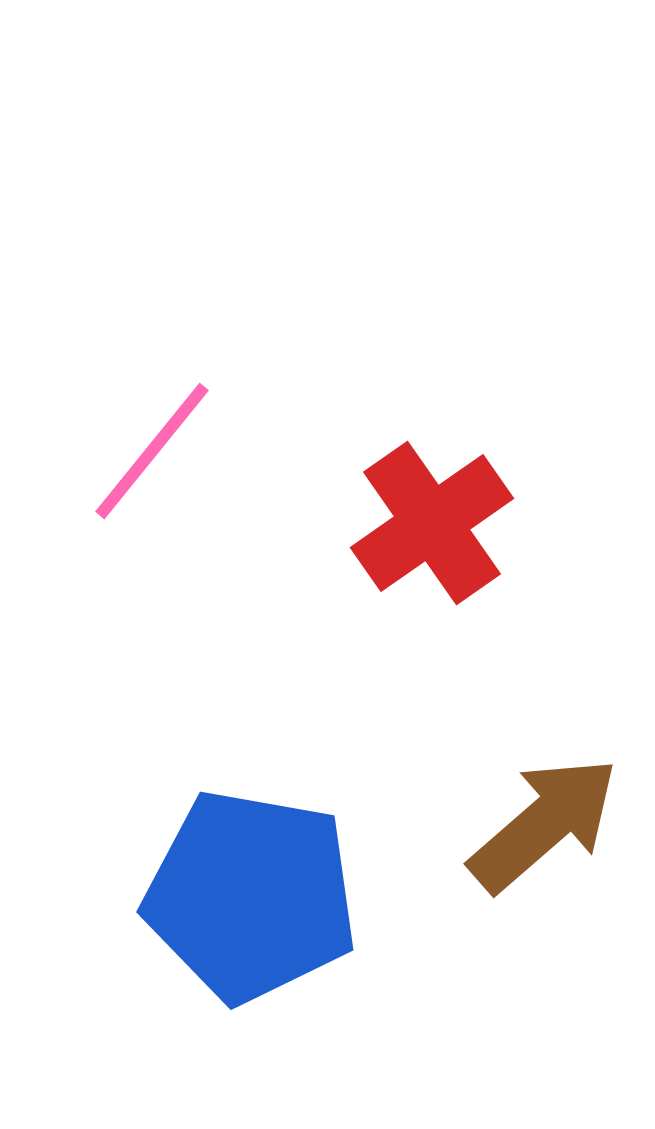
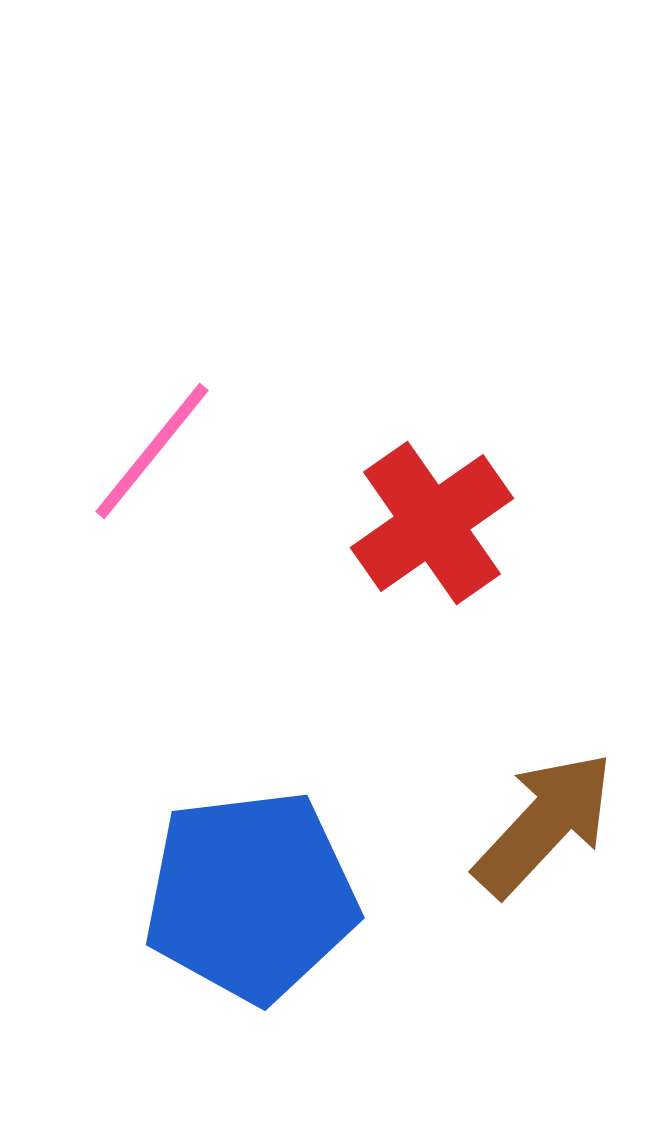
brown arrow: rotated 6 degrees counterclockwise
blue pentagon: rotated 17 degrees counterclockwise
